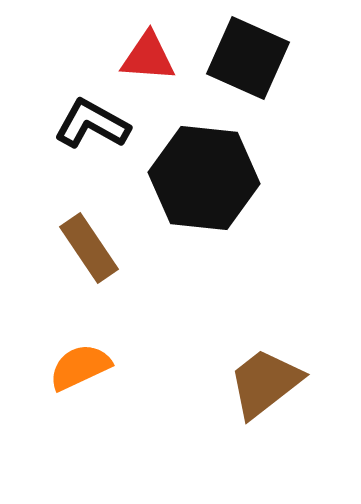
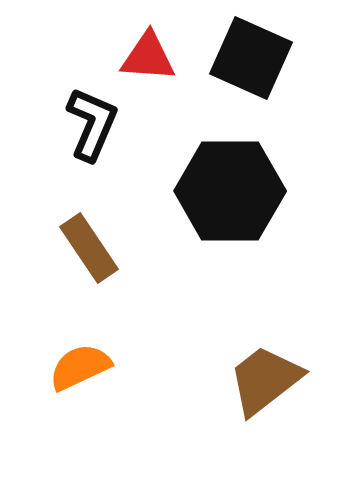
black square: moved 3 px right
black L-shape: rotated 84 degrees clockwise
black hexagon: moved 26 px right, 13 px down; rotated 6 degrees counterclockwise
brown trapezoid: moved 3 px up
